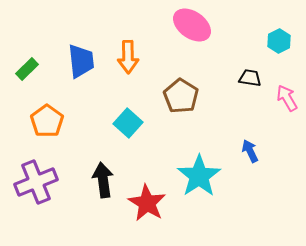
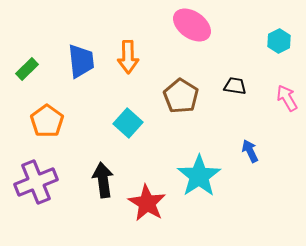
black trapezoid: moved 15 px left, 8 px down
